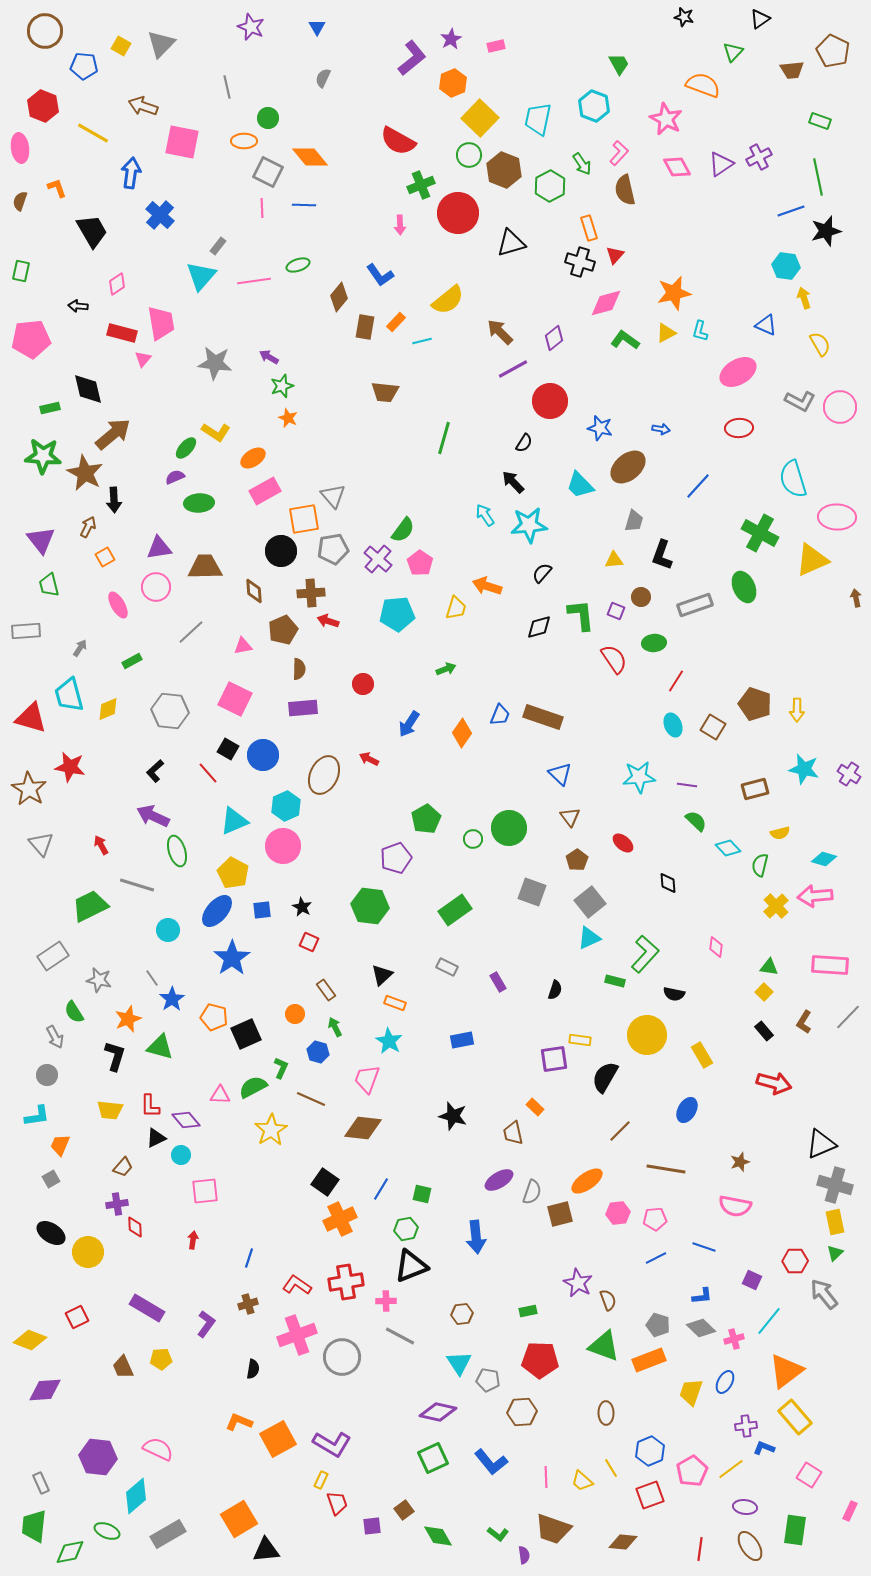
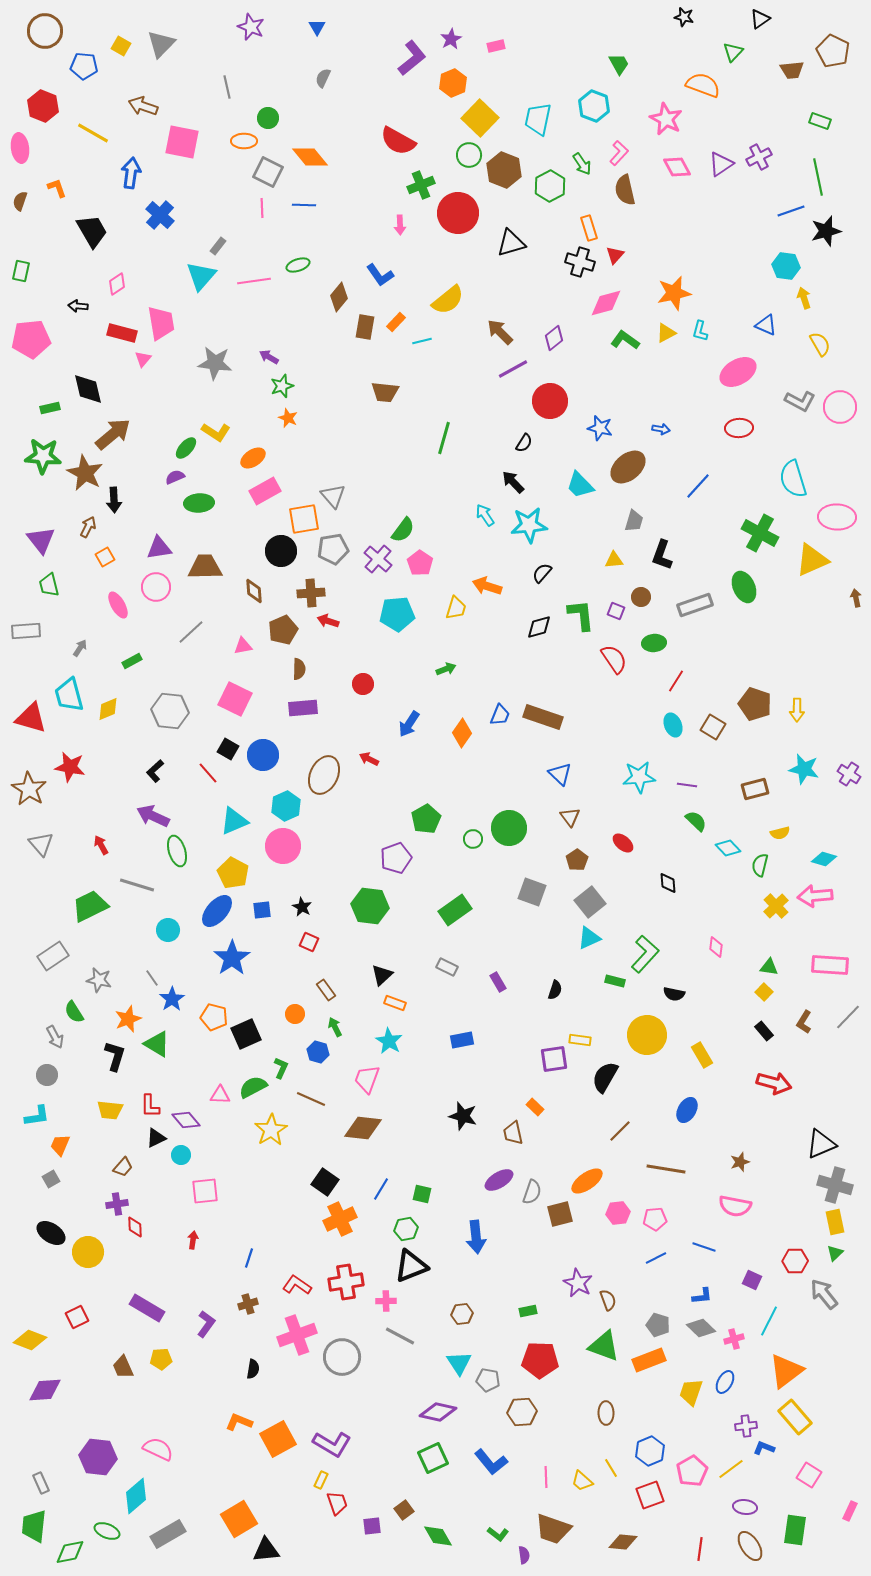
green triangle at (160, 1047): moved 3 px left, 3 px up; rotated 16 degrees clockwise
black star at (453, 1116): moved 10 px right
cyan line at (769, 1321): rotated 12 degrees counterclockwise
